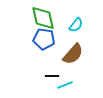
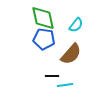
brown semicircle: moved 2 px left
cyan line: rotated 14 degrees clockwise
